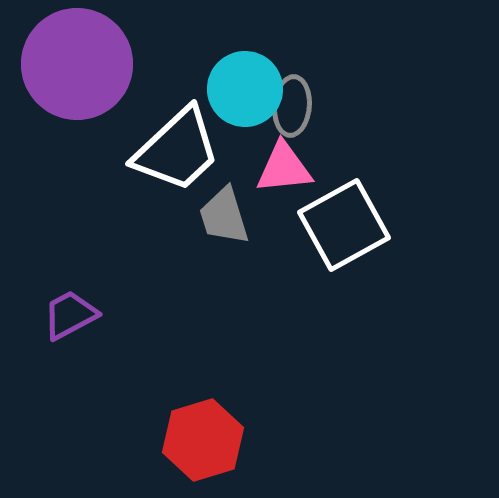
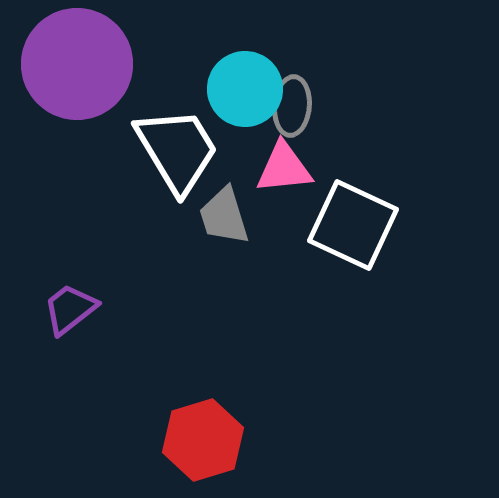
white trapezoid: rotated 78 degrees counterclockwise
white square: moved 9 px right; rotated 36 degrees counterclockwise
purple trapezoid: moved 6 px up; rotated 10 degrees counterclockwise
